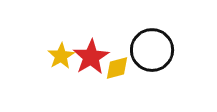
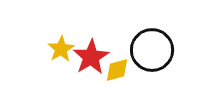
yellow star: moved 7 px up
yellow diamond: moved 2 px down
